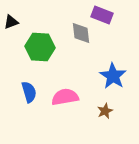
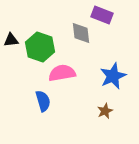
black triangle: moved 18 px down; rotated 14 degrees clockwise
green hexagon: rotated 16 degrees clockwise
blue star: rotated 16 degrees clockwise
blue semicircle: moved 14 px right, 9 px down
pink semicircle: moved 3 px left, 24 px up
